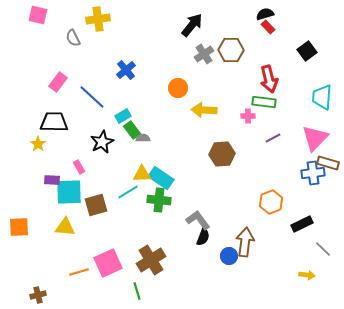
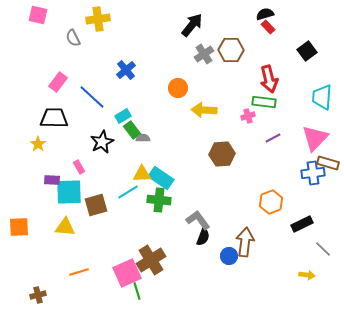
pink cross at (248, 116): rotated 16 degrees counterclockwise
black trapezoid at (54, 122): moved 4 px up
pink square at (108, 263): moved 19 px right, 10 px down
